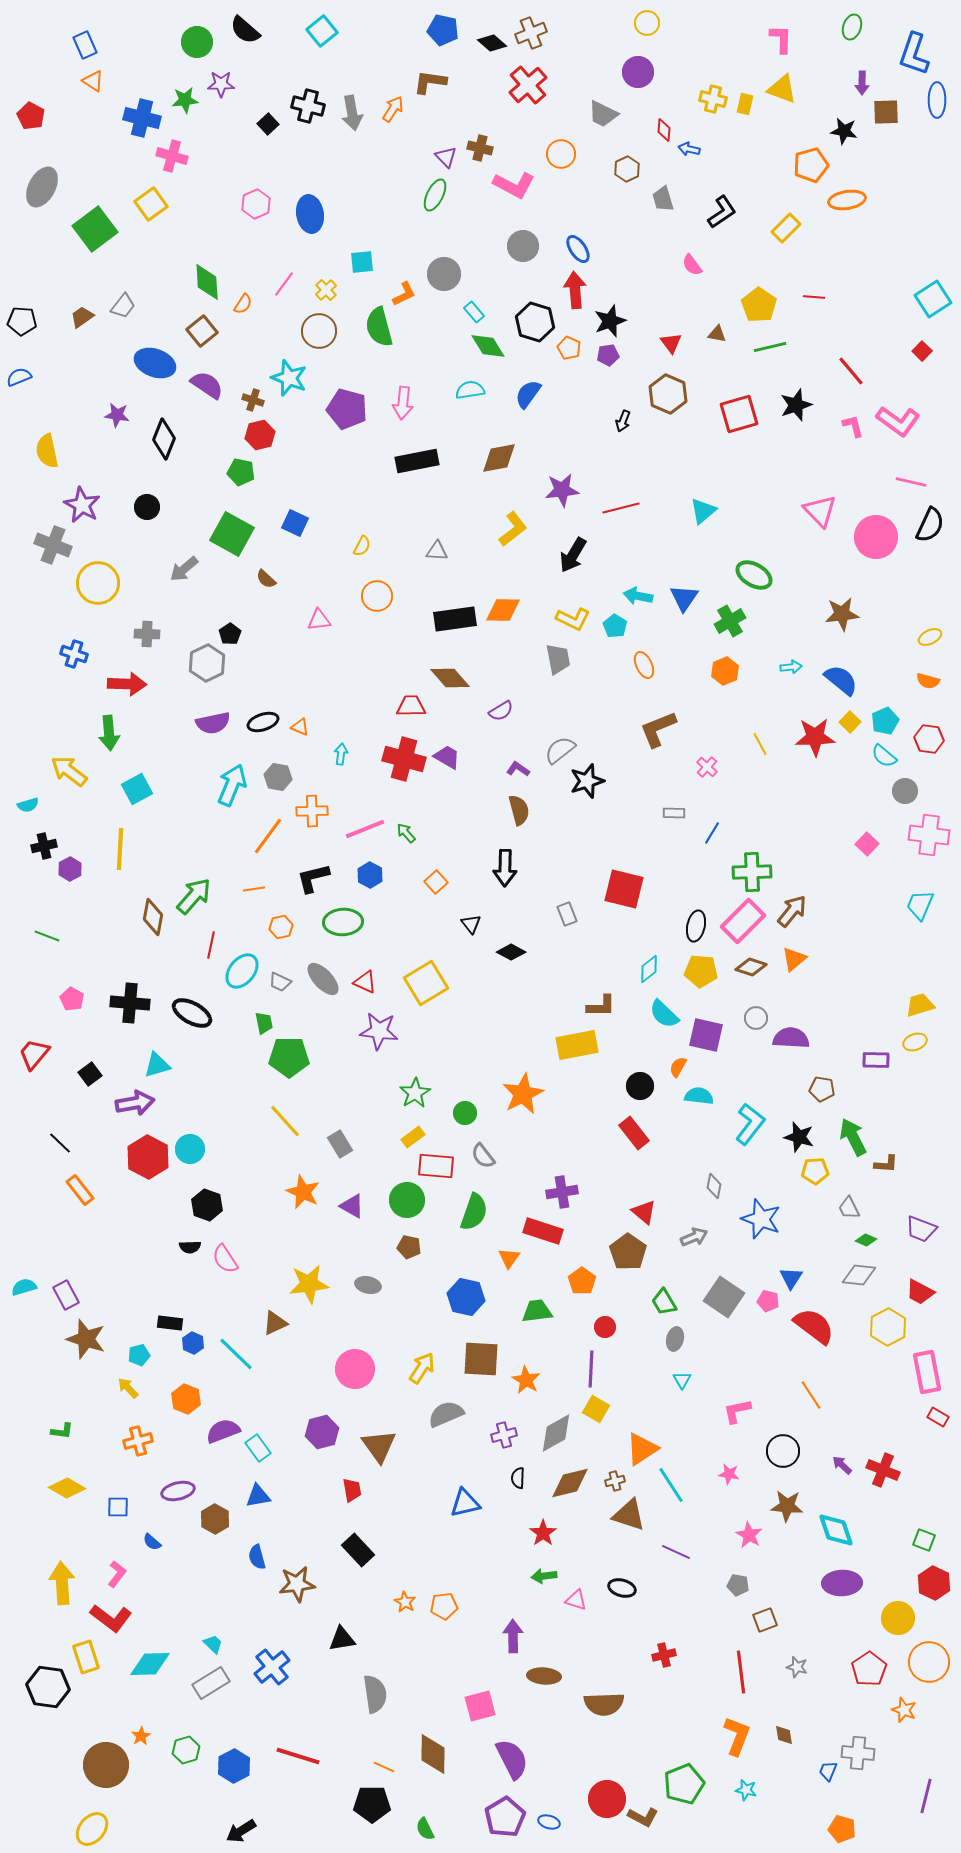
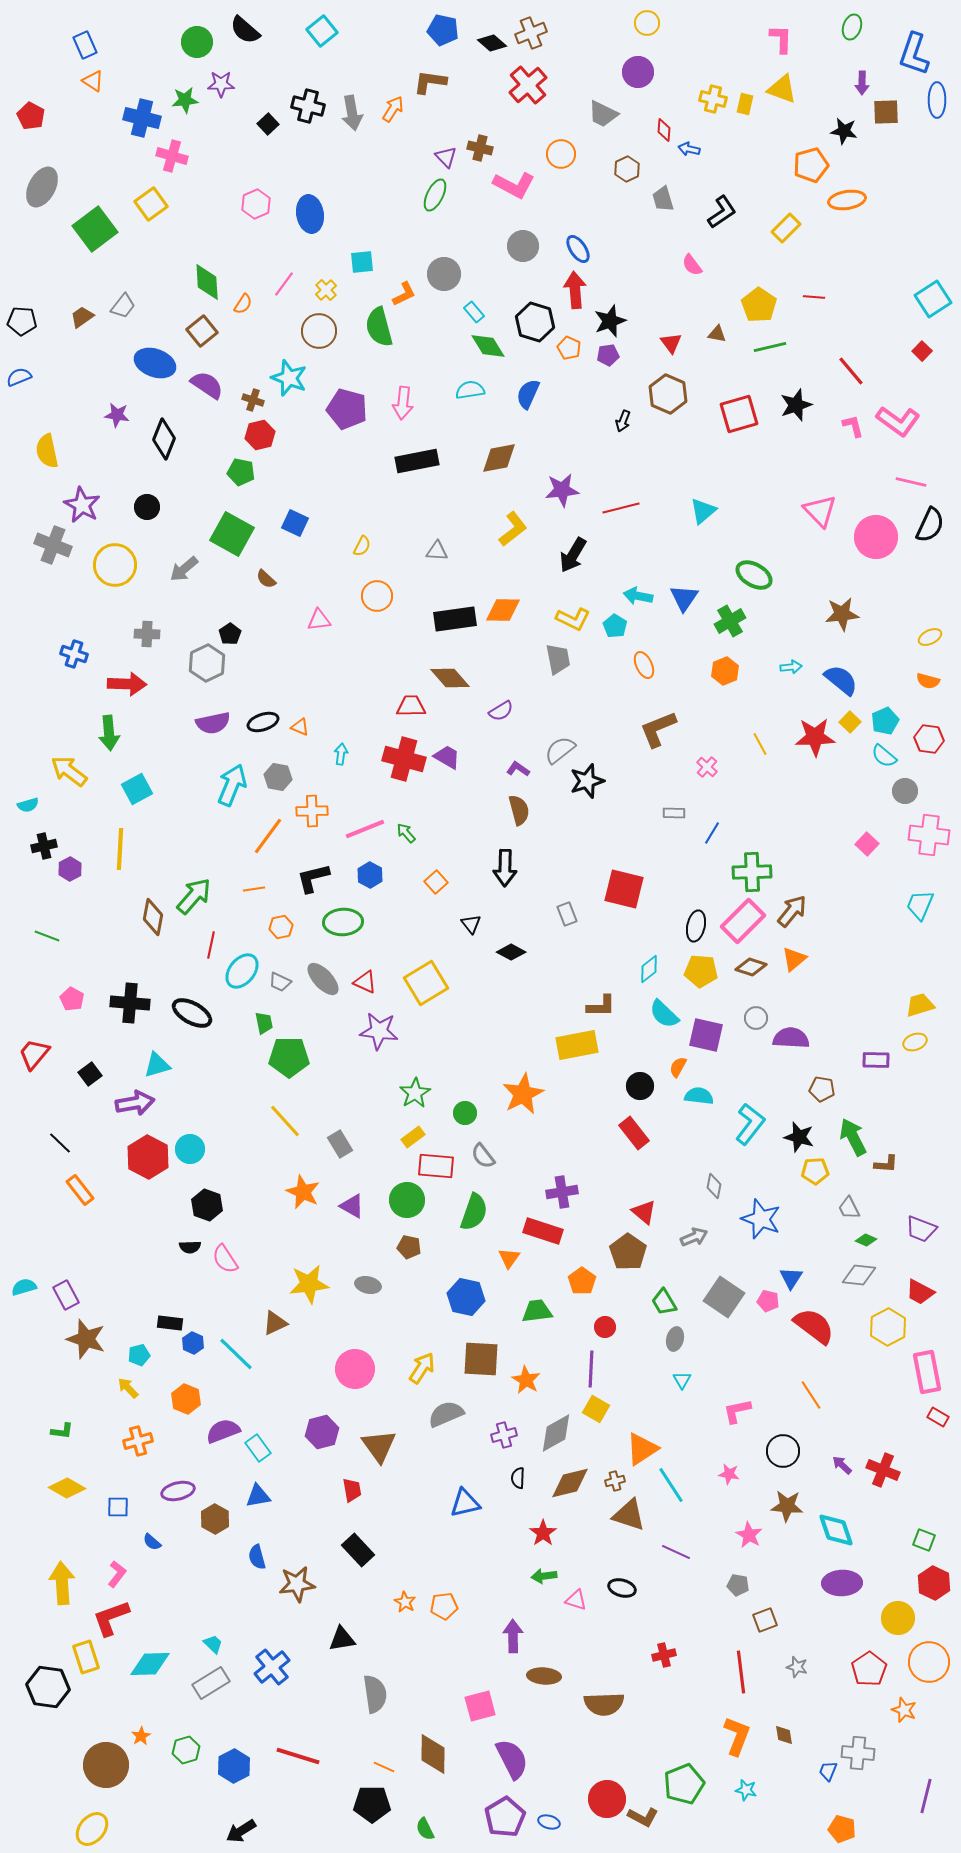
blue semicircle at (528, 394): rotated 12 degrees counterclockwise
yellow circle at (98, 583): moved 17 px right, 18 px up
red L-shape at (111, 1618): rotated 123 degrees clockwise
